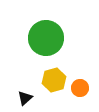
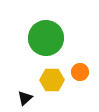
yellow hexagon: moved 2 px left; rotated 15 degrees clockwise
orange circle: moved 16 px up
